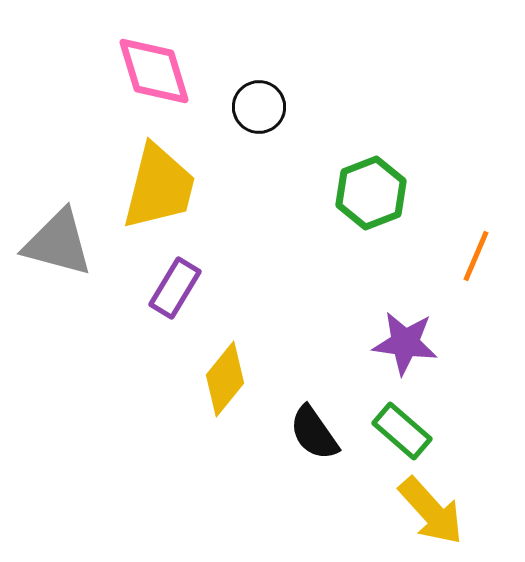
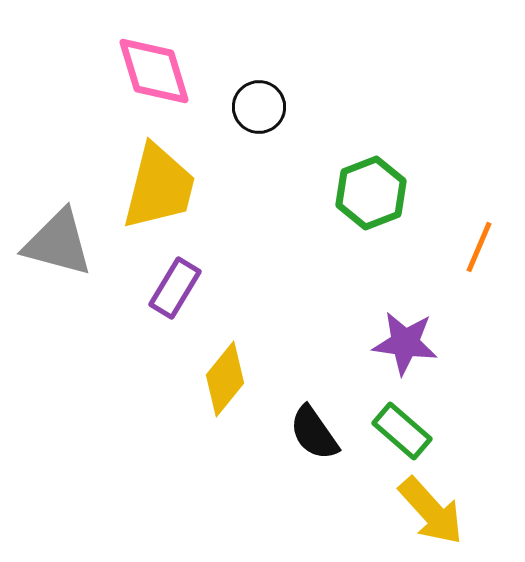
orange line: moved 3 px right, 9 px up
